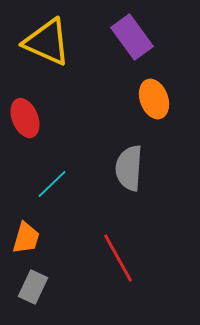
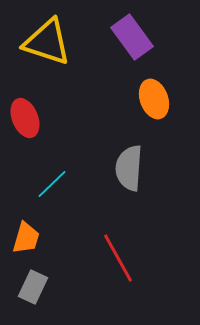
yellow triangle: rotated 6 degrees counterclockwise
